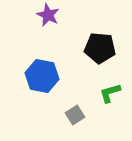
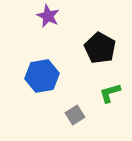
purple star: moved 1 px down
black pentagon: rotated 24 degrees clockwise
blue hexagon: rotated 20 degrees counterclockwise
